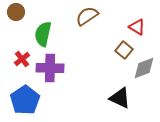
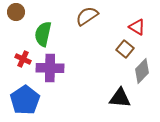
brown square: moved 1 px right, 1 px up
red cross: moved 1 px right; rotated 28 degrees counterclockwise
gray diamond: moved 2 px left, 3 px down; rotated 25 degrees counterclockwise
black triangle: rotated 20 degrees counterclockwise
